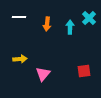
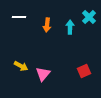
cyan cross: moved 1 px up
orange arrow: moved 1 px down
yellow arrow: moved 1 px right, 7 px down; rotated 32 degrees clockwise
red square: rotated 16 degrees counterclockwise
